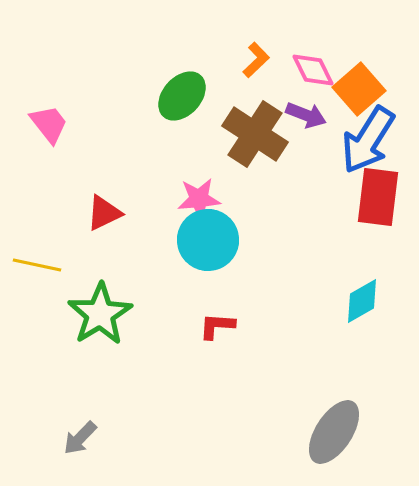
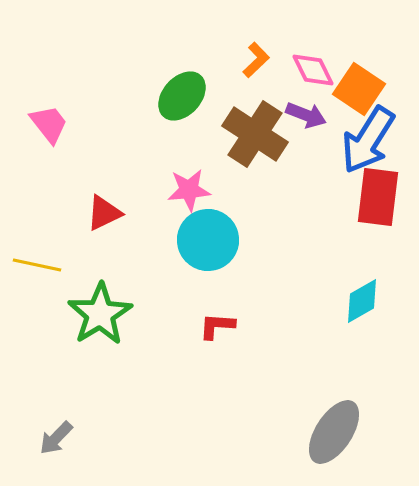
orange square: rotated 15 degrees counterclockwise
pink star: moved 10 px left, 9 px up
gray arrow: moved 24 px left
